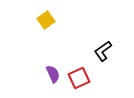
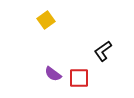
purple semicircle: rotated 150 degrees clockwise
red square: rotated 25 degrees clockwise
